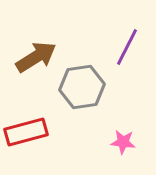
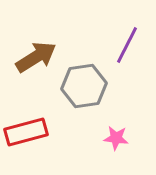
purple line: moved 2 px up
gray hexagon: moved 2 px right, 1 px up
pink star: moved 7 px left, 4 px up
